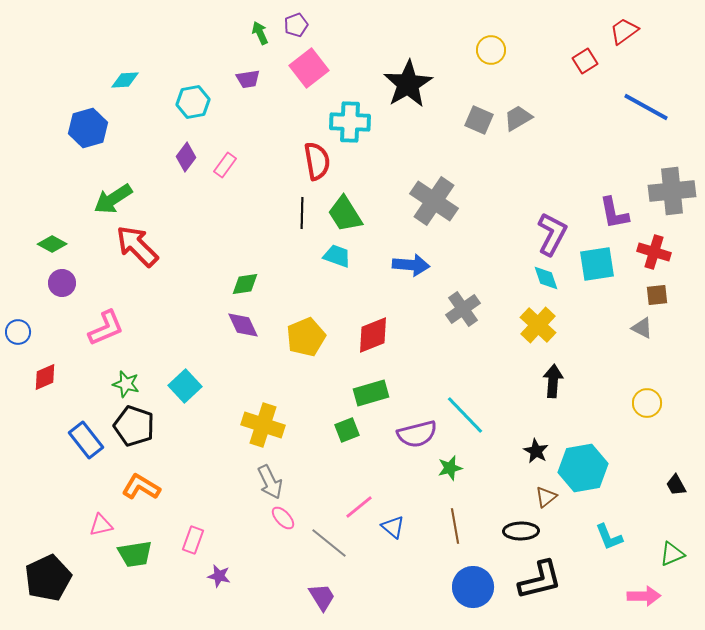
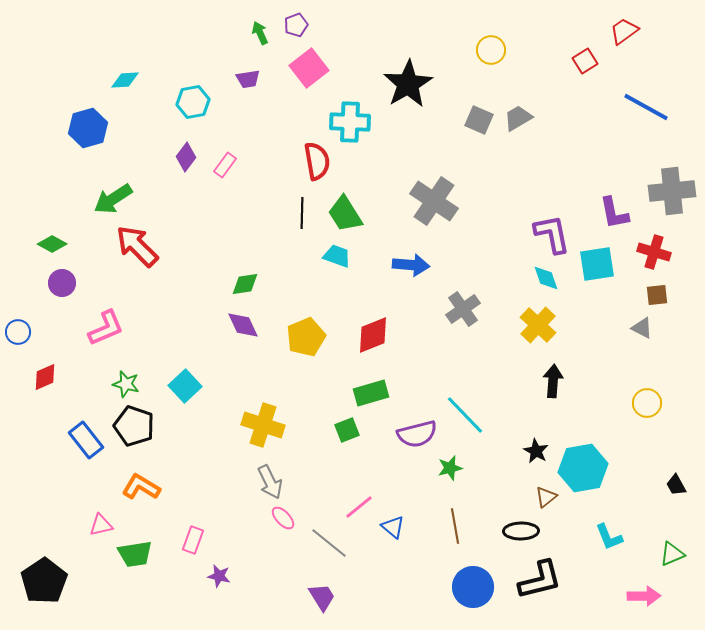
purple L-shape at (552, 234): rotated 39 degrees counterclockwise
black pentagon at (48, 578): moved 4 px left, 3 px down; rotated 9 degrees counterclockwise
